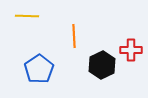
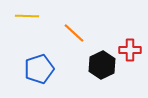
orange line: moved 3 px up; rotated 45 degrees counterclockwise
red cross: moved 1 px left
blue pentagon: rotated 16 degrees clockwise
